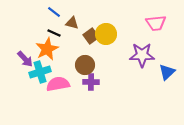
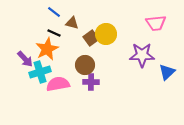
brown square: moved 2 px down
